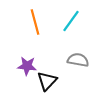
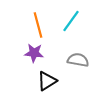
orange line: moved 3 px right, 3 px down
purple star: moved 7 px right, 13 px up
black triangle: rotated 15 degrees clockwise
